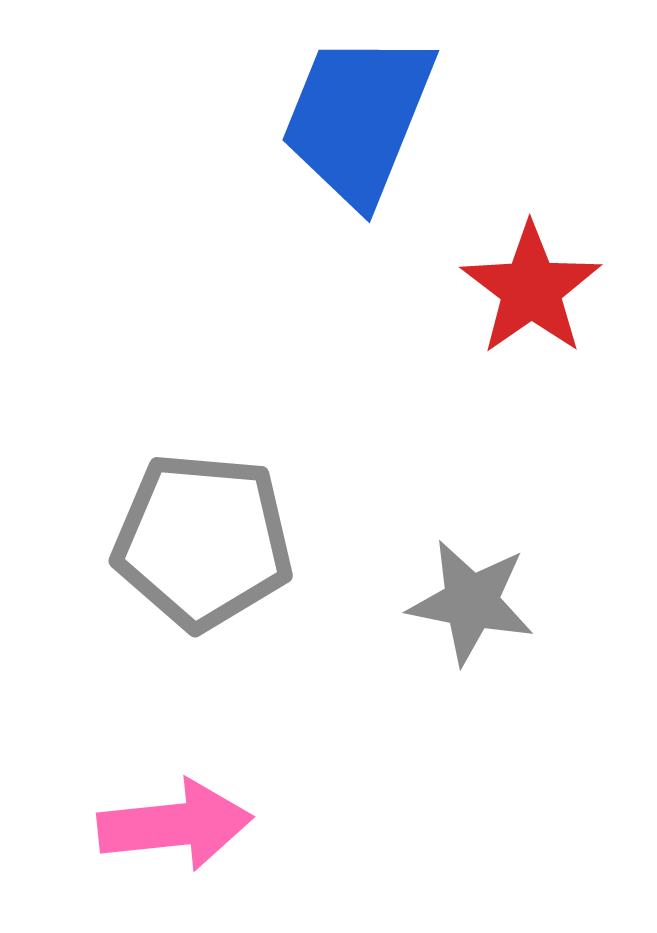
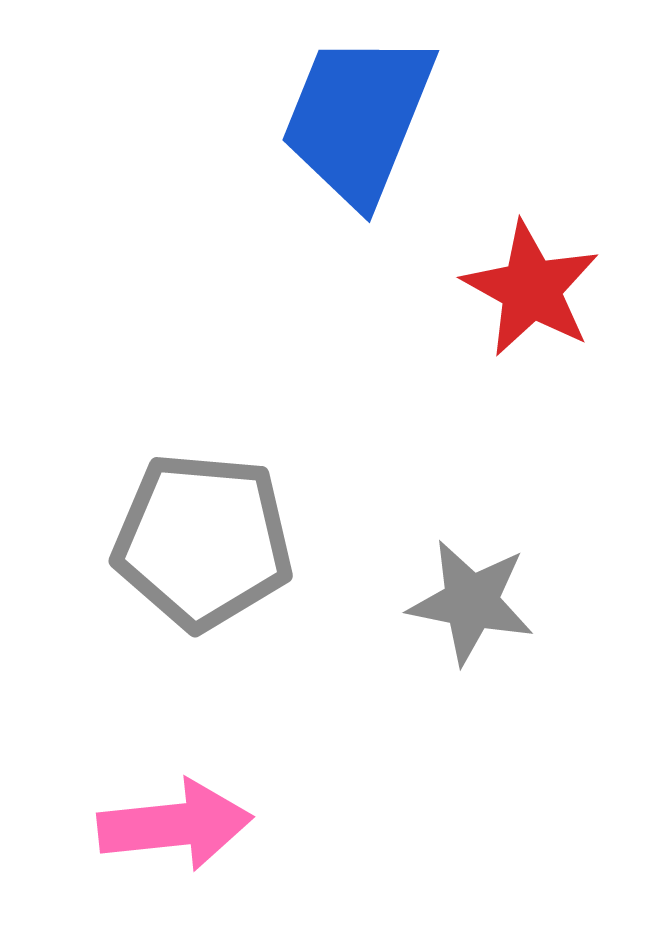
red star: rotated 8 degrees counterclockwise
